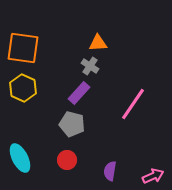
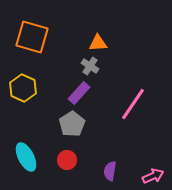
orange square: moved 9 px right, 11 px up; rotated 8 degrees clockwise
gray pentagon: rotated 25 degrees clockwise
cyan ellipse: moved 6 px right, 1 px up
